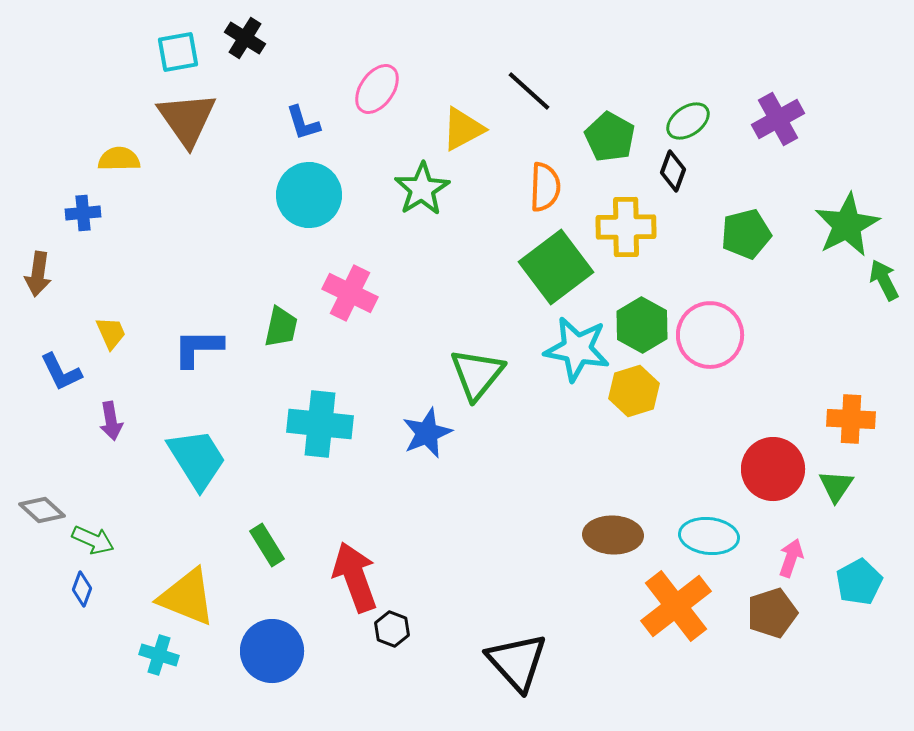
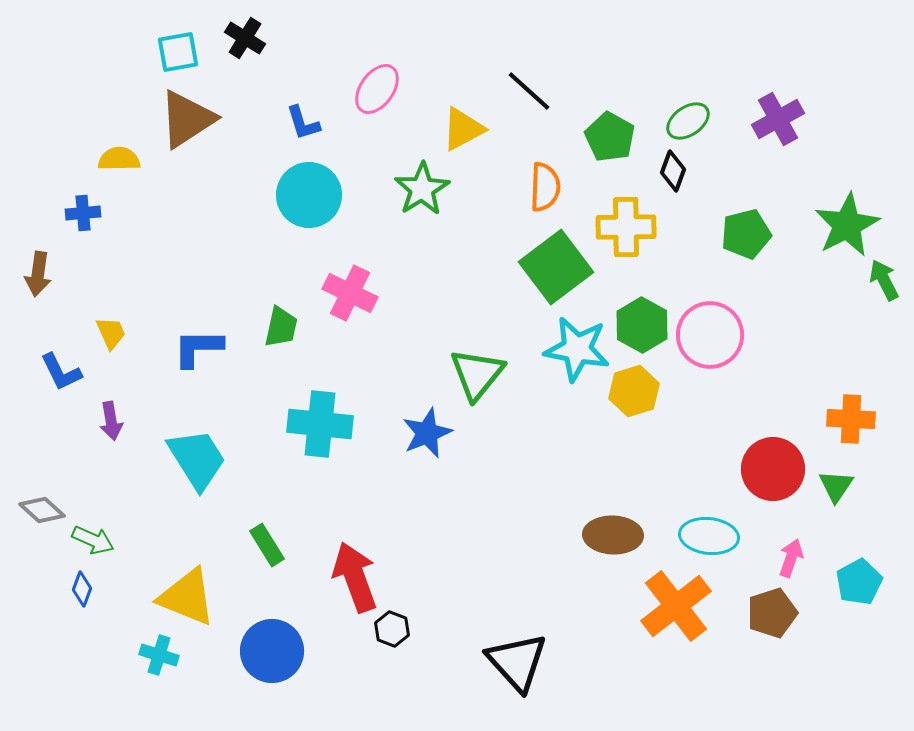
brown triangle at (187, 119): rotated 32 degrees clockwise
